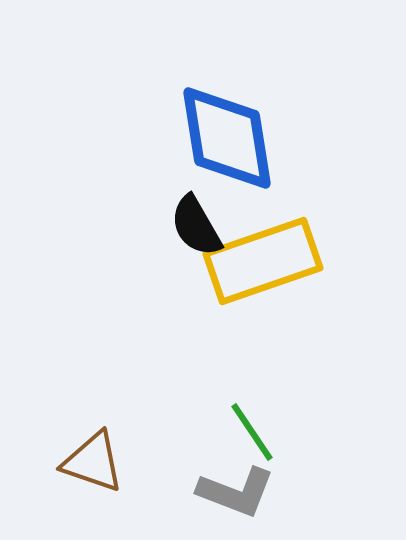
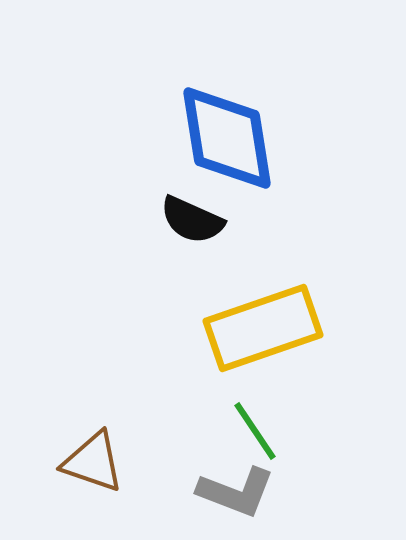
black semicircle: moved 4 px left, 6 px up; rotated 36 degrees counterclockwise
yellow rectangle: moved 67 px down
green line: moved 3 px right, 1 px up
